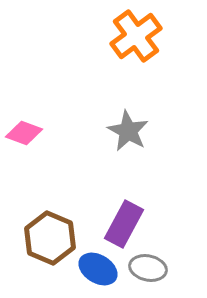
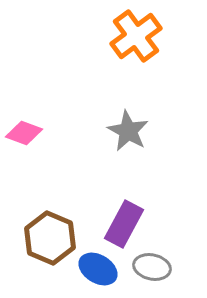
gray ellipse: moved 4 px right, 1 px up
